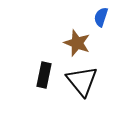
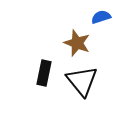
blue semicircle: rotated 54 degrees clockwise
black rectangle: moved 2 px up
